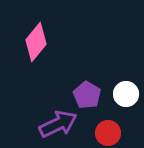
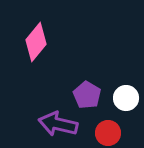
white circle: moved 4 px down
purple arrow: rotated 141 degrees counterclockwise
